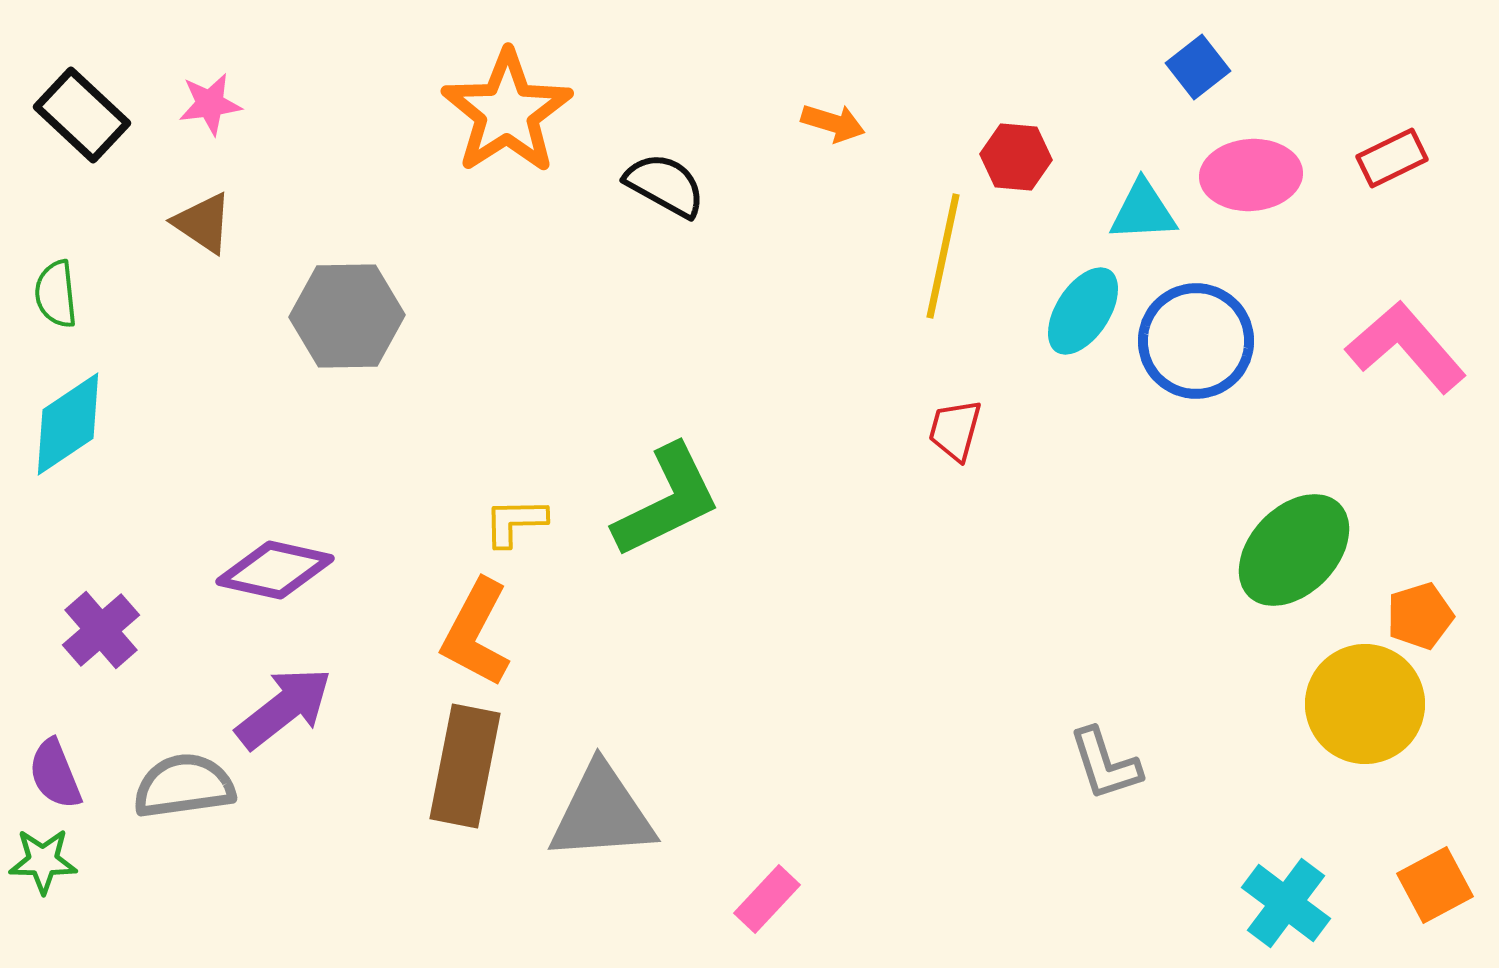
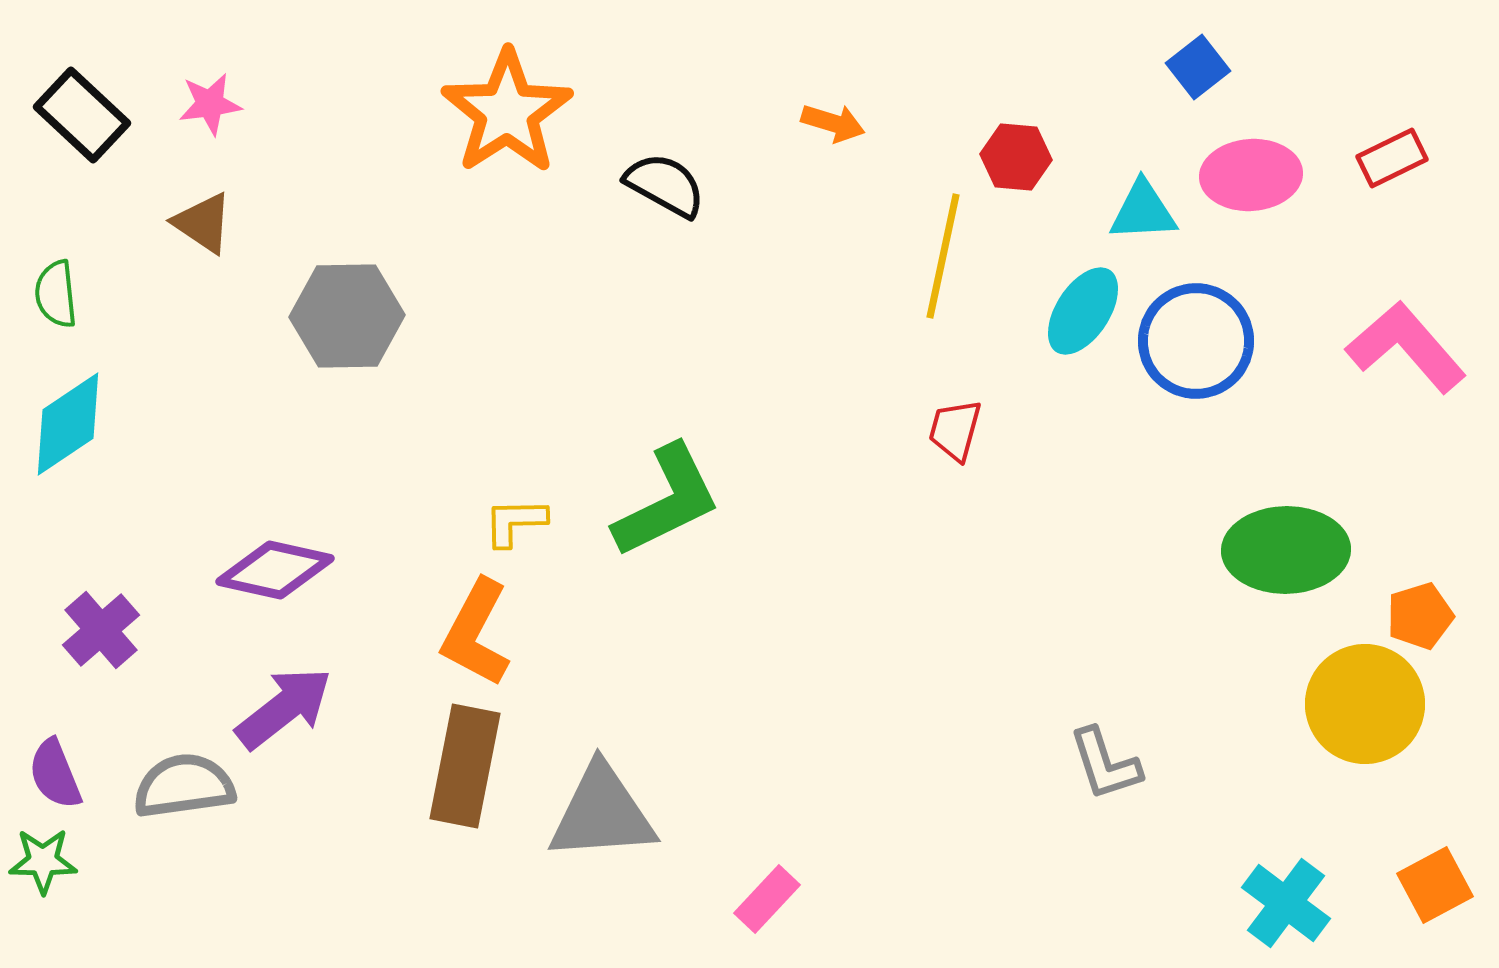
green ellipse: moved 8 px left; rotated 45 degrees clockwise
